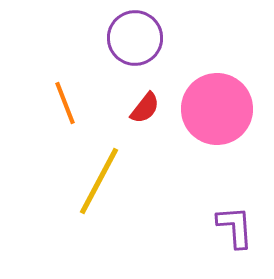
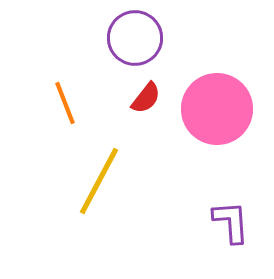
red semicircle: moved 1 px right, 10 px up
purple L-shape: moved 4 px left, 5 px up
